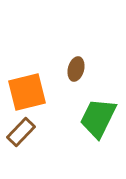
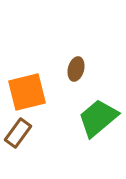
green trapezoid: rotated 24 degrees clockwise
brown rectangle: moved 3 px left, 1 px down; rotated 8 degrees counterclockwise
